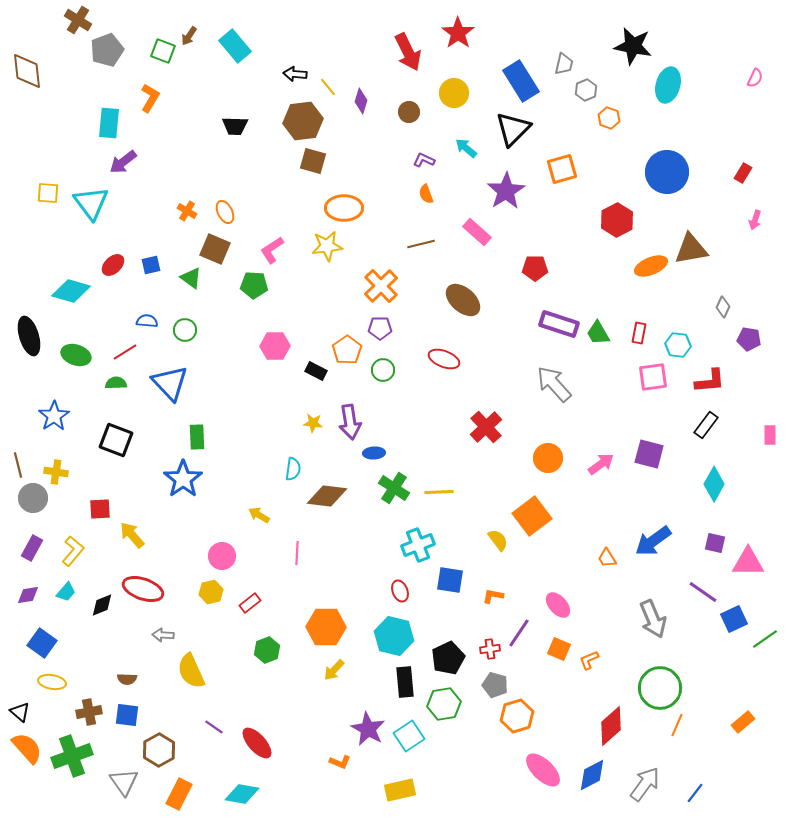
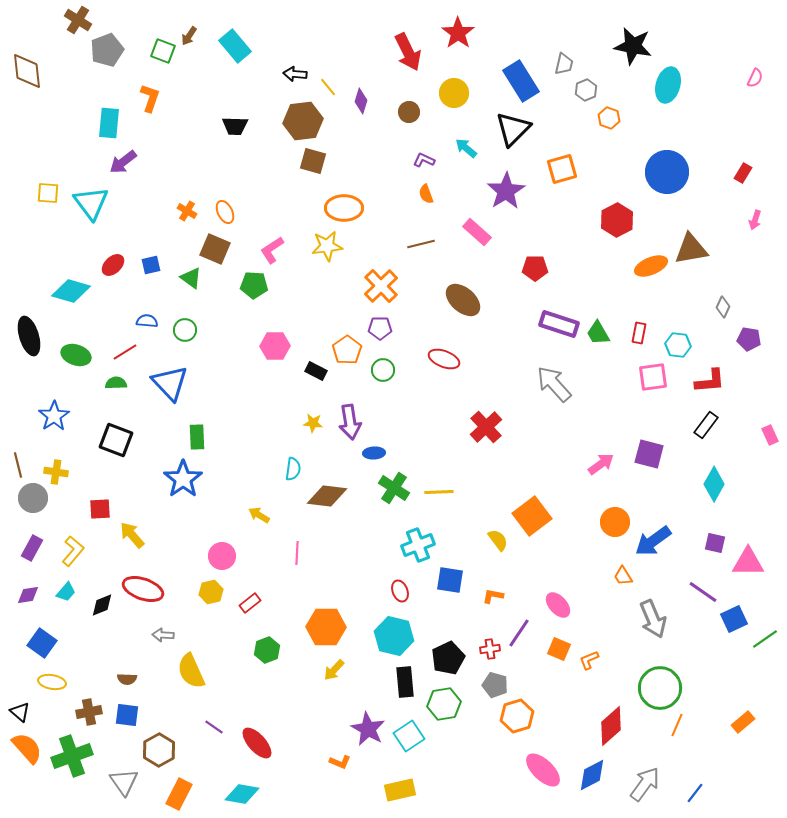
orange L-shape at (150, 98): rotated 12 degrees counterclockwise
pink rectangle at (770, 435): rotated 24 degrees counterclockwise
orange circle at (548, 458): moved 67 px right, 64 px down
orange trapezoid at (607, 558): moved 16 px right, 18 px down
